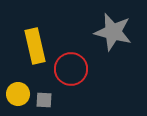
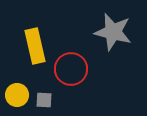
yellow circle: moved 1 px left, 1 px down
